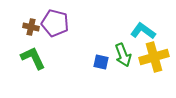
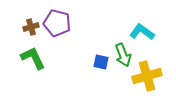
purple pentagon: moved 2 px right
brown cross: rotated 28 degrees counterclockwise
cyan L-shape: moved 1 px left, 1 px down
yellow cross: moved 7 px left, 19 px down
